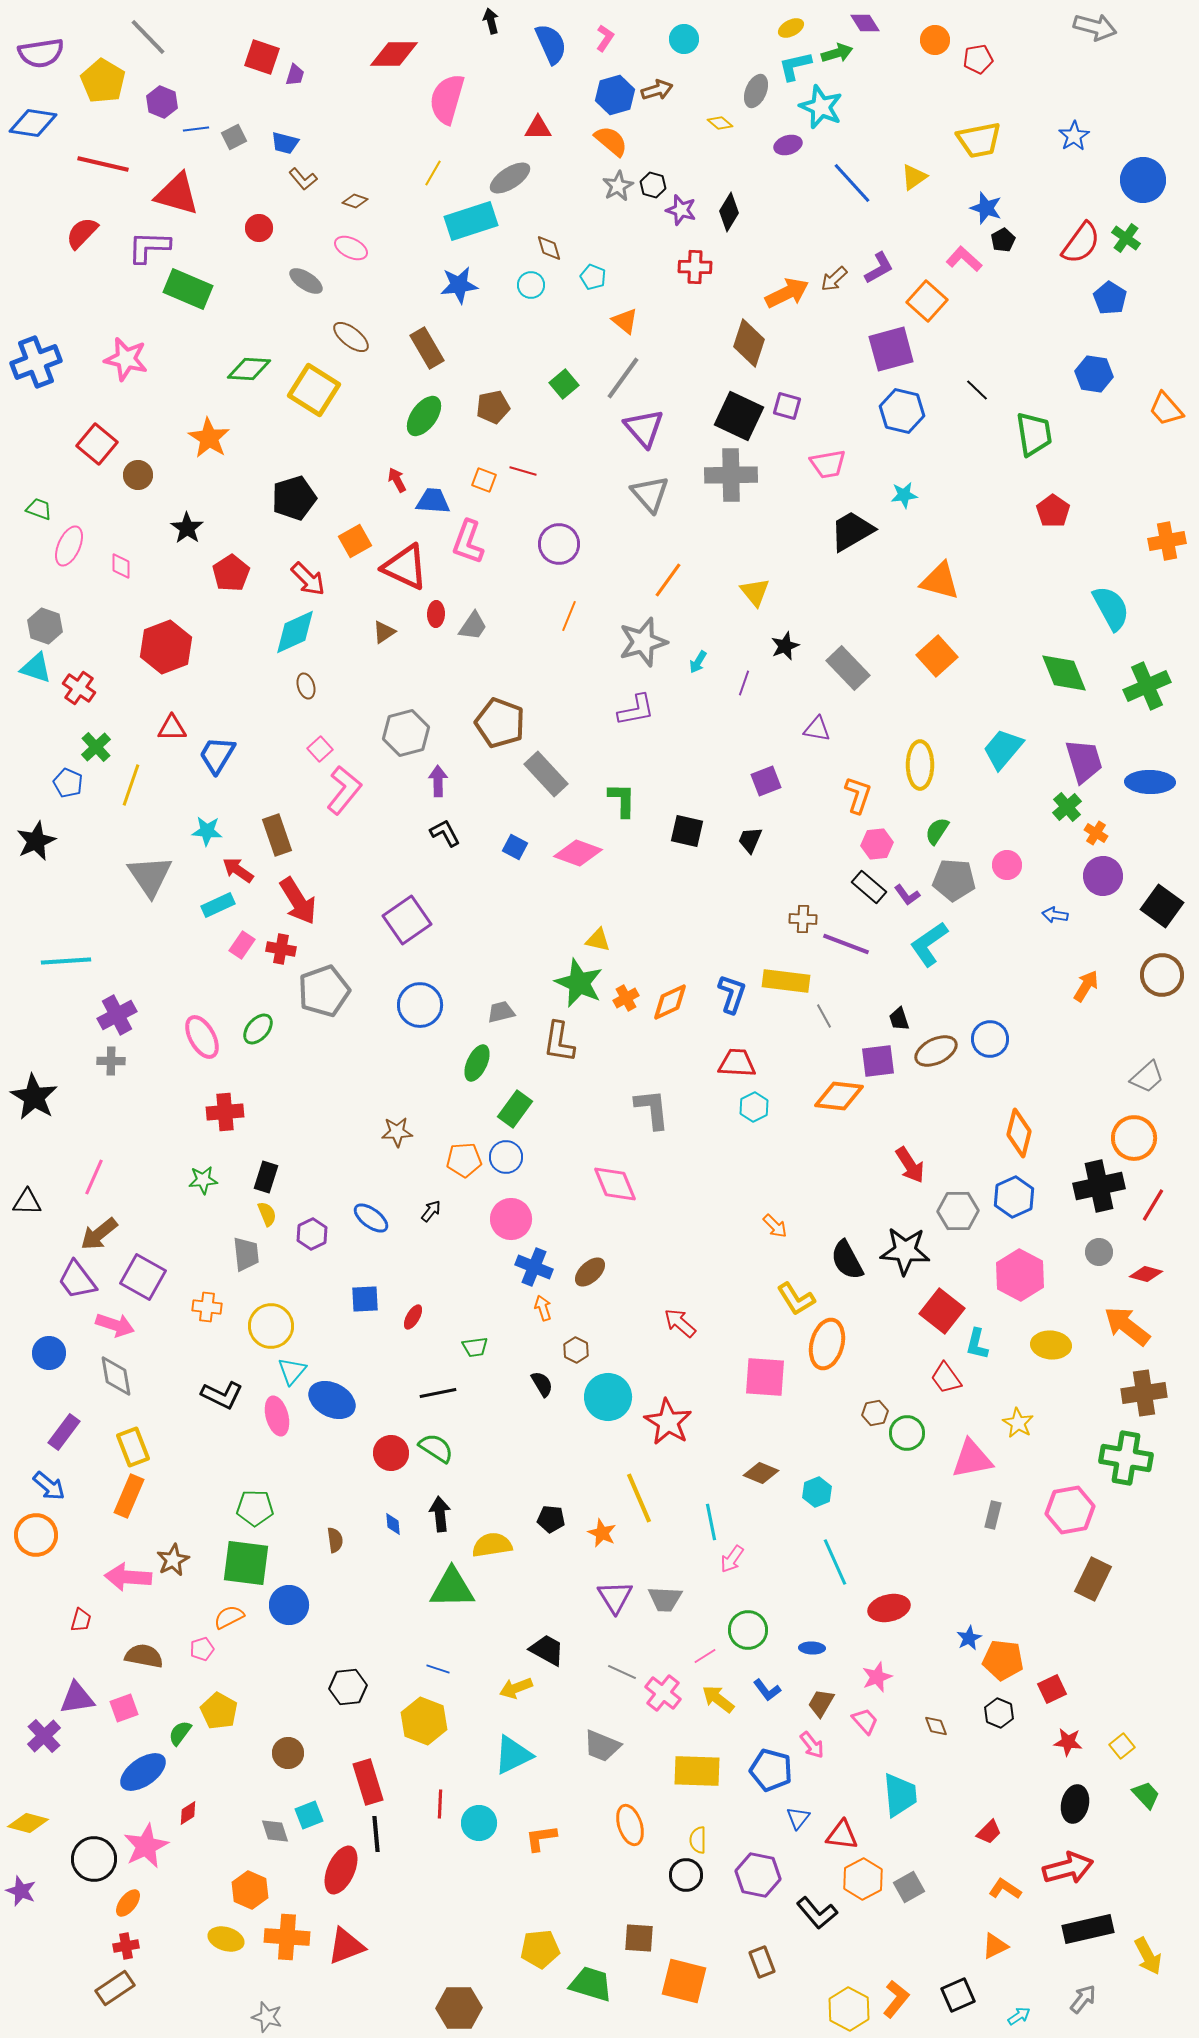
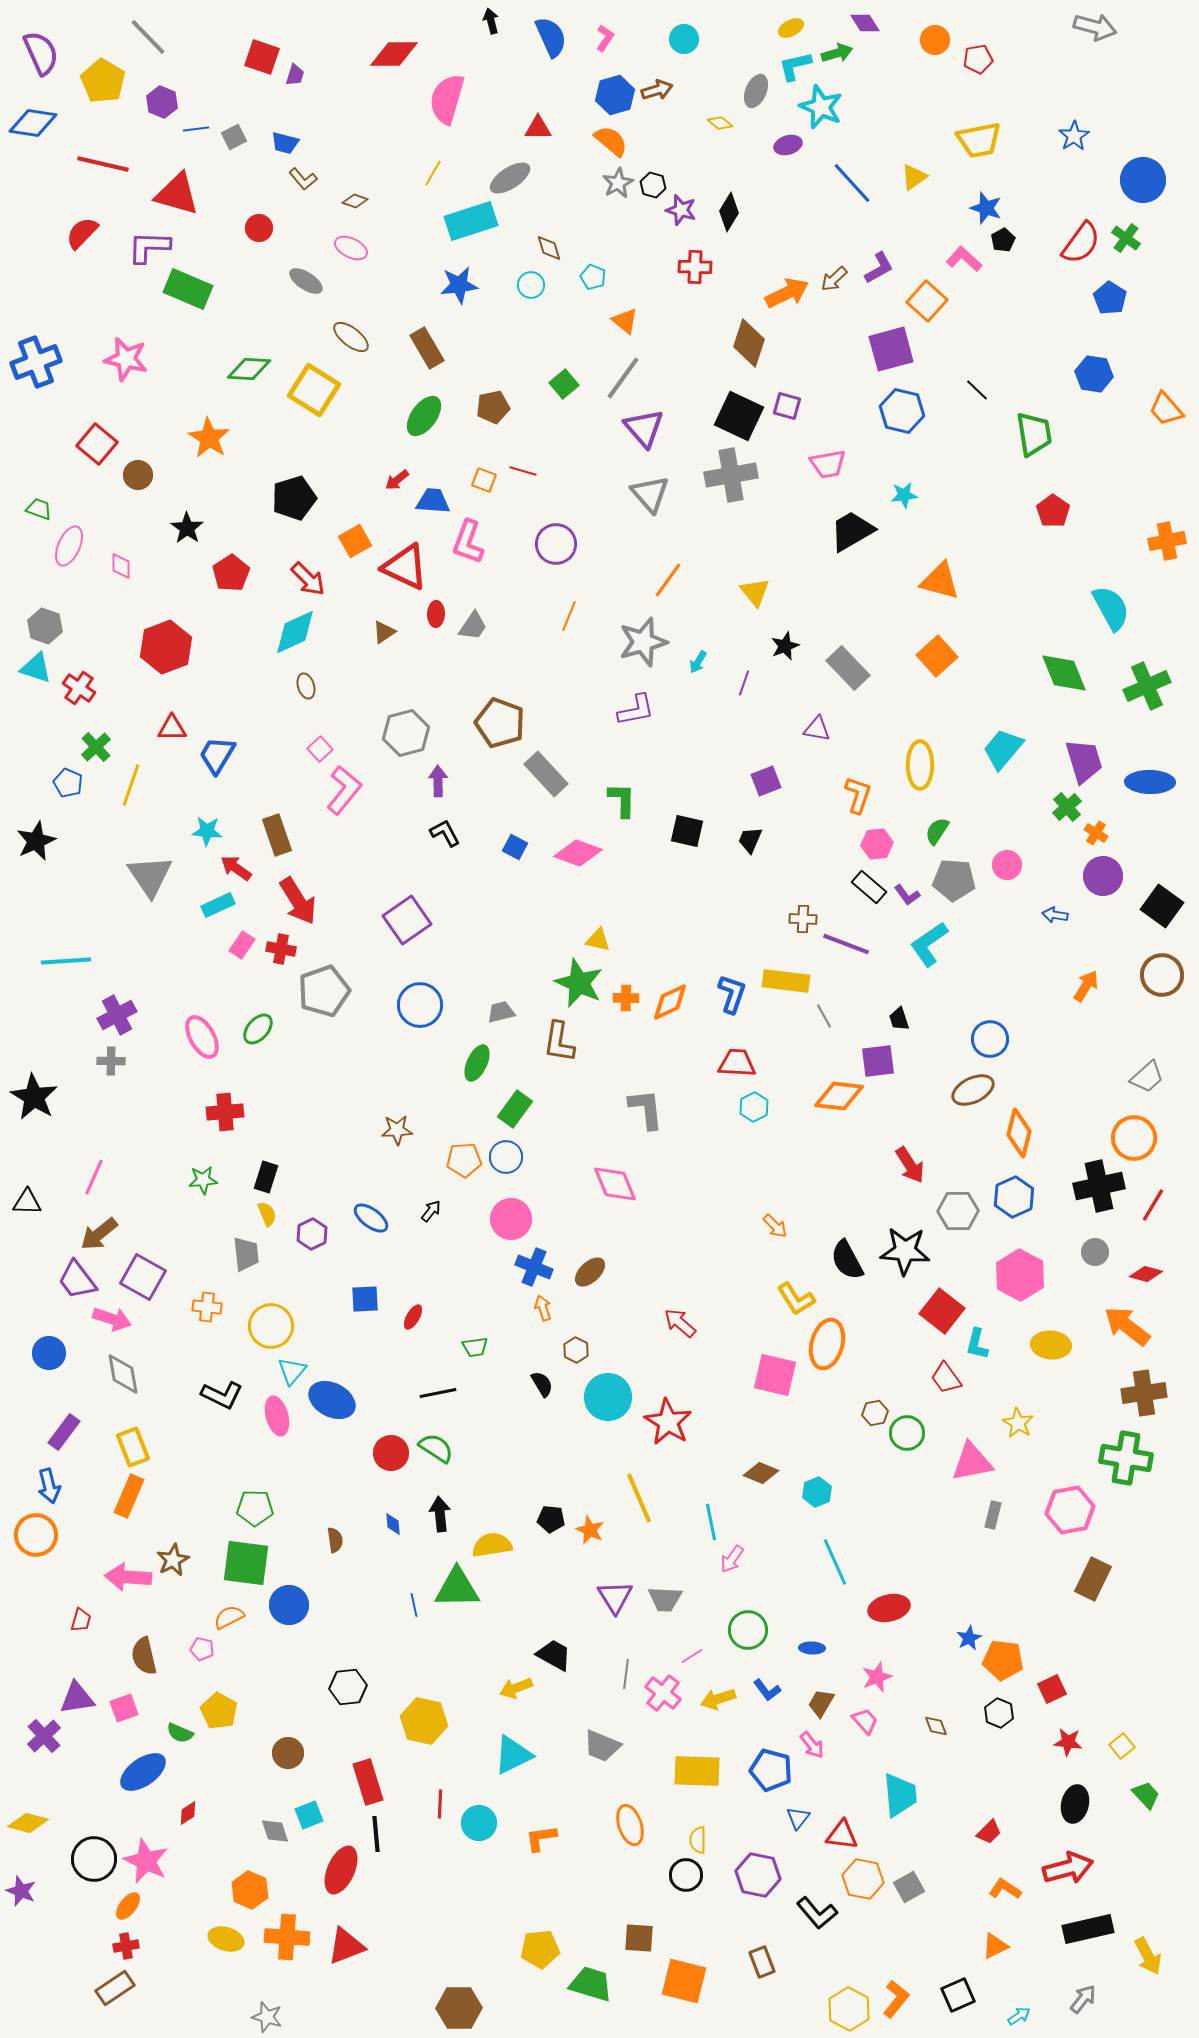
blue semicircle at (551, 44): moved 7 px up
purple semicircle at (41, 53): rotated 105 degrees counterclockwise
gray star at (618, 186): moved 3 px up
gray cross at (731, 475): rotated 9 degrees counterclockwise
red arrow at (397, 480): rotated 100 degrees counterclockwise
purple circle at (559, 544): moved 3 px left
red arrow at (238, 870): moved 2 px left, 2 px up
orange cross at (626, 998): rotated 30 degrees clockwise
brown ellipse at (936, 1051): moved 37 px right, 39 px down
gray L-shape at (652, 1109): moved 6 px left
brown star at (397, 1132): moved 2 px up
gray circle at (1099, 1252): moved 4 px left
pink arrow at (115, 1325): moved 3 px left, 6 px up
gray diamond at (116, 1376): moved 7 px right, 2 px up
pink square at (765, 1377): moved 10 px right, 2 px up; rotated 9 degrees clockwise
pink triangle at (972, 1459): moved 3 px down
blue arrow at (49, 1486): rotated 36 degrees clockwise
orange star at (602, 1533): moved 12 px left, 3 px up
green triangle at (452, 1588): moved 5 px right
pink pentagon at (202, 1649): rotated 30 degrees clockwise
black trapezoid at (547, 1650): moved 7 px right, 5 px down
brown semicircle at (144, 1656): rotated 114 degrees counterclockwise
pink line at (705, 1656): moved 13 px left
blue line at (438, 1669): moved 24 px left, 64 px up; rotated 60 degrees clockwise
gray line at (622, 1672): moved 4 px right, 2 px down; rotated 72 degrees clockwise
yellow arrow at (718, 1699): rotated 56 degrees counterclockwise
yellow hexagon at (424, 1721): rotated 9 degrees counterclockwise
green semicircle at (180, 1733): rotated 104 degrees counterclockwise
pink star at (146, 1846): moved 15 px down; rotated 21 degrees counterclockwise
orange hexagon at (863, 1879): rotated 21 degrees counterclockwise
orange ellipse at (128, 1903): moved 3 px down
